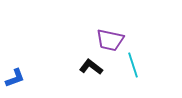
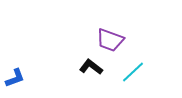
purple trapezoid: rotated 8 degrees clockwise
cyan line: moved 7 px down; rotated 65 degrees clockwise
